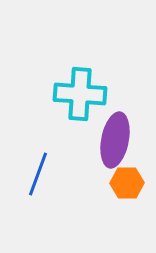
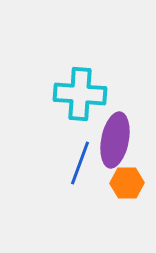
blue line: moved 42 px right, 11 px up
